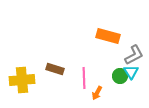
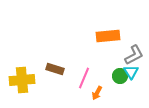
orange rectangle: rotated 20 degrees counterclockwise
pink line: rotated 25 degrees clockwise
